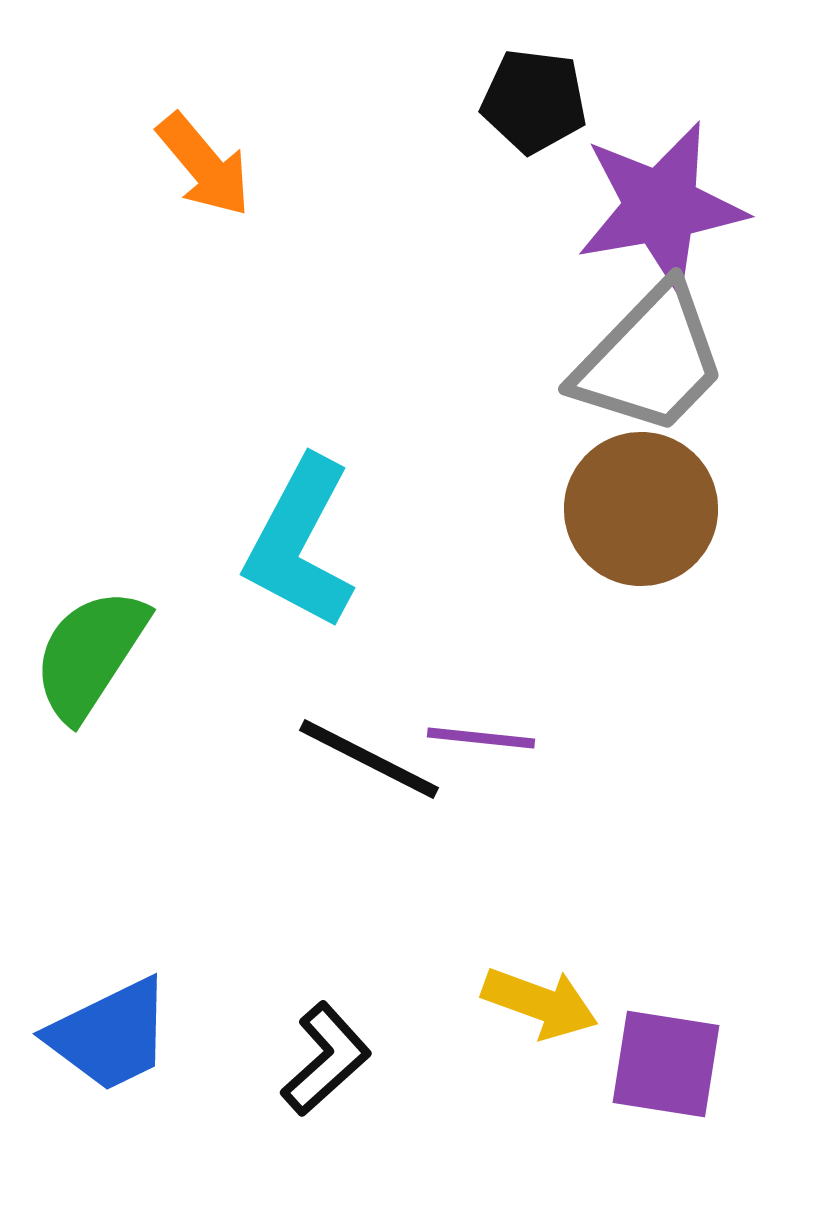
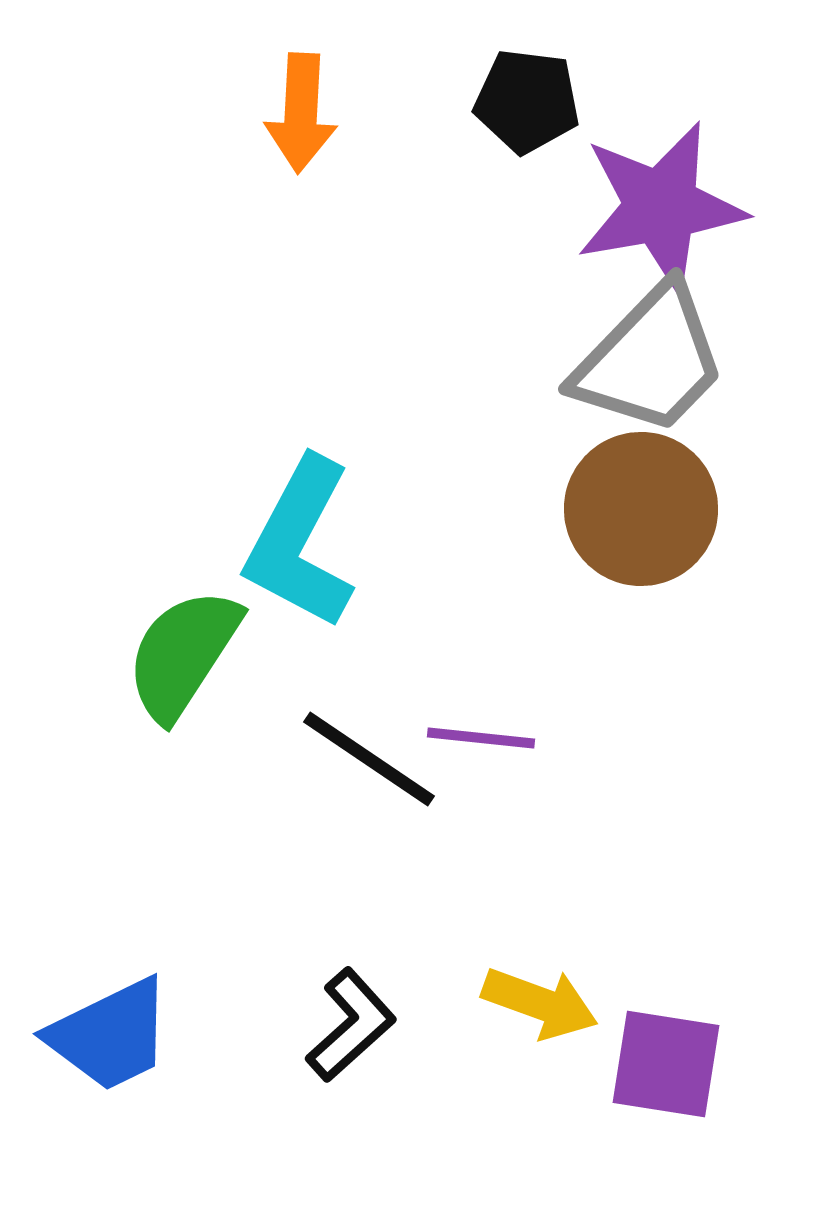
black pentagon: moved 7 px left
orange arrow: moved 97 px right, 52 px up; rotated 43 degrees clockwise
green semicircle: moved 93 px right
black line: rotated 7 degrees clockwise
black L-shape: moved 25 px right, 34 px up
